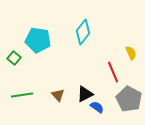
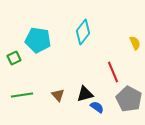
yellow semicircle: moved 4 px right, 10 px up
green square: rotated 24 degrees clockwise
black triangle: rotated 12 degrees clockwise
